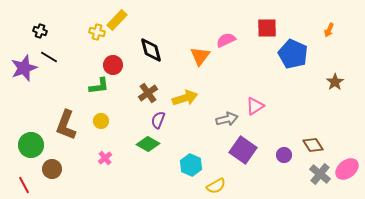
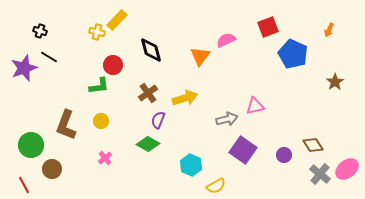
red square: moved 1 px right, 1 px up; rotated 20 degrees counterclockwise
pink triangle: rotated 18 degrees clockwise
